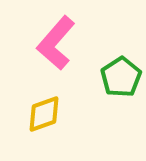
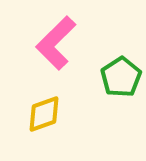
pink L-shape: rotated 4 degrees clockwise
